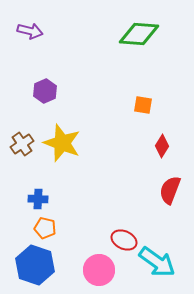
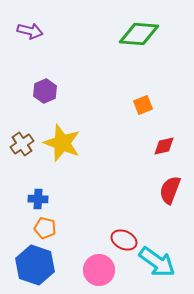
orange square: rotated 30 degrees counterclockwise
red diamond: moved 2 px right; rotated 45 degrees clockwise
